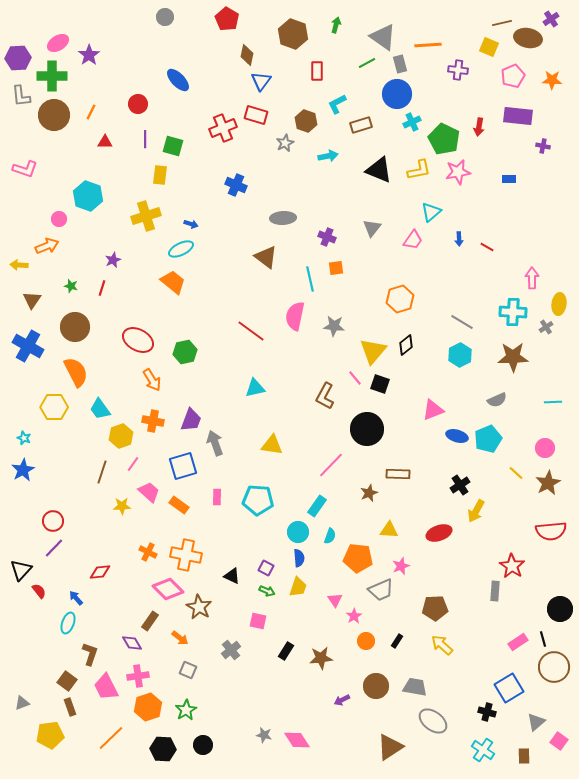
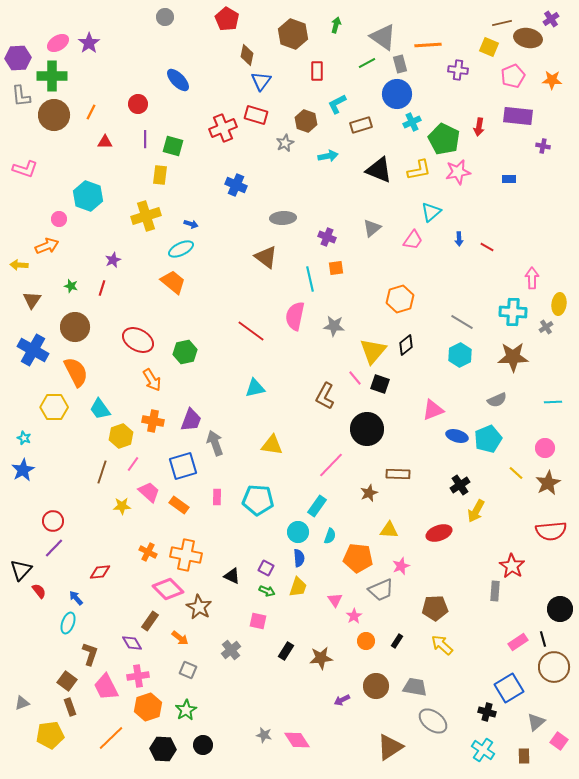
purple star at (89, 55): moved 12 px up
gray triangle at (372, 228): rotated 12 degrees clockwise
blue cross at (28, 346): moved 5 px right, 4 px down
